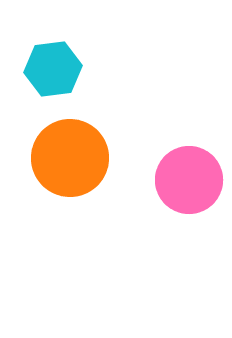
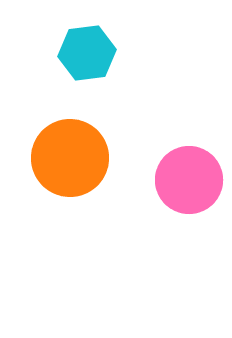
cyan hexagon: moved 34 px right, 16 px up
